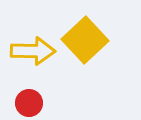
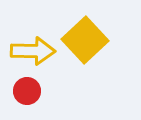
red circle: moved 2 px left, 12 px up
